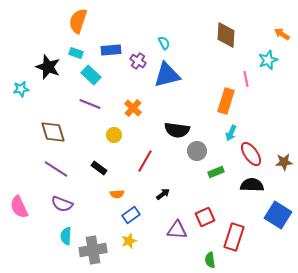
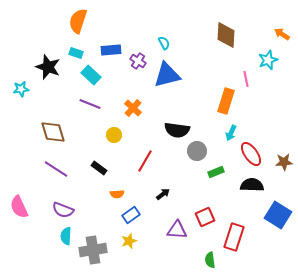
purple semicircle at (62, 204): moved 1 px right, 6 px down
